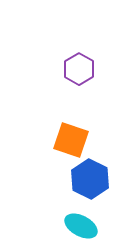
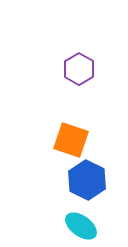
blue hexagon: moved 3 px left, 1 px down
cyan ellipse: rotated 8 degrees clockwise
